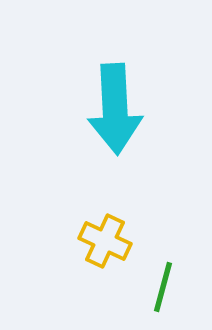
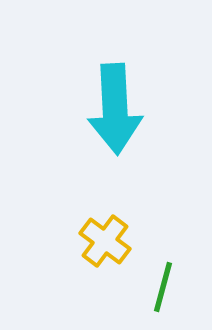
yellow cross: rotated 12 degrees clockwise
